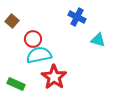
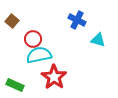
blue cross: moved 3 px down
green rectangle: moved 1 px left, 1 px down
